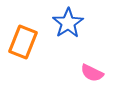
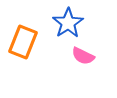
pink semicircle: moved 9 px left, 17 px up
